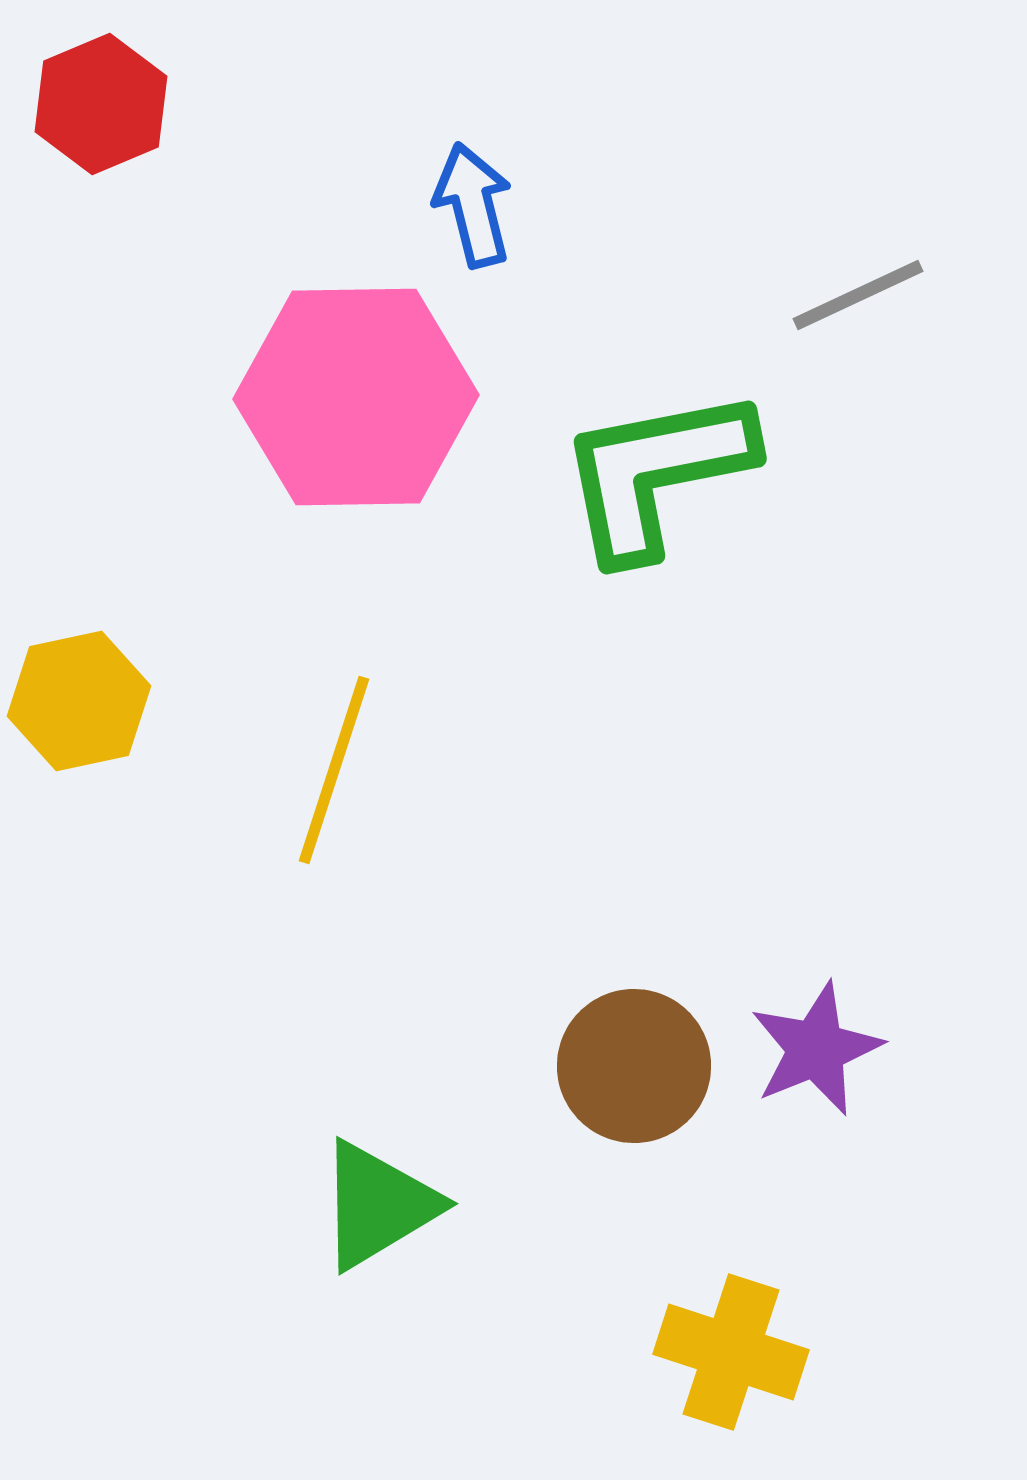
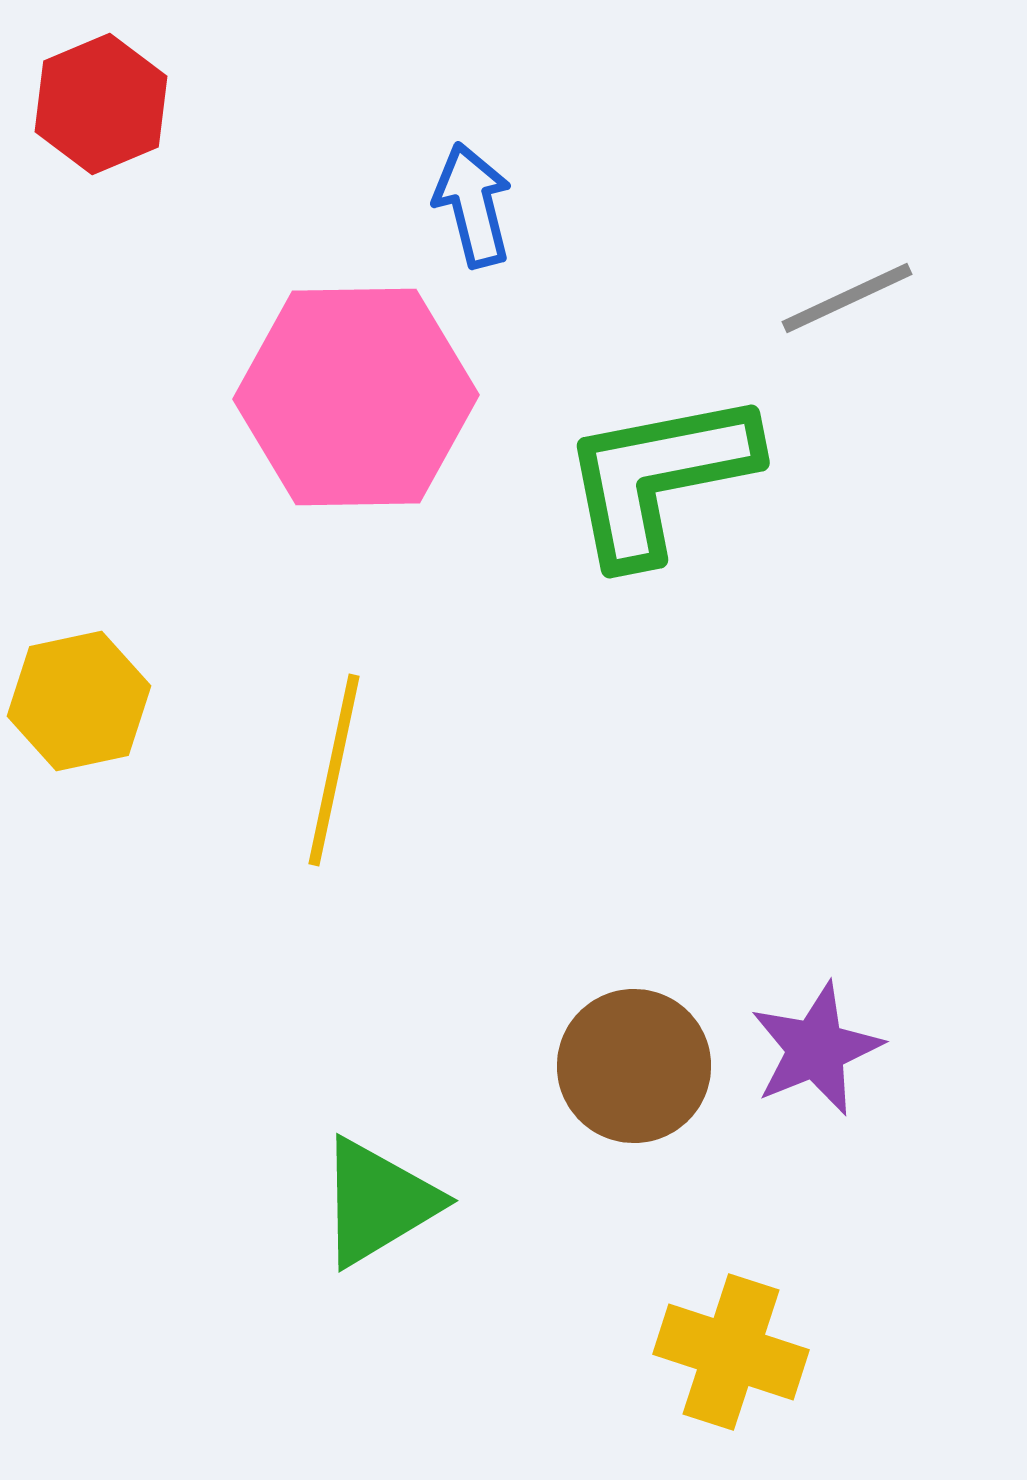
gray line: moved 11 px left, 3 px down
green L-shape: moved 3 px right, 4 px down
yellow line: rotated 6 degrees counterclockwise
green triangle: moved 3 px up
